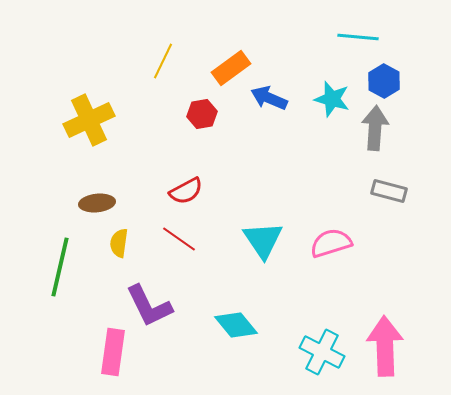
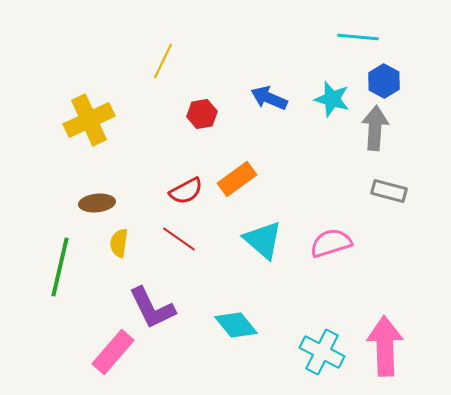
orange rectangle: moved 6 px right, 111 px down
cyan triangle: rotated 15 degrees counterclockwise
purple L-shape: moved 3 px right, 2 px down
pink rectangle: rotated 33 degrees clockwise
